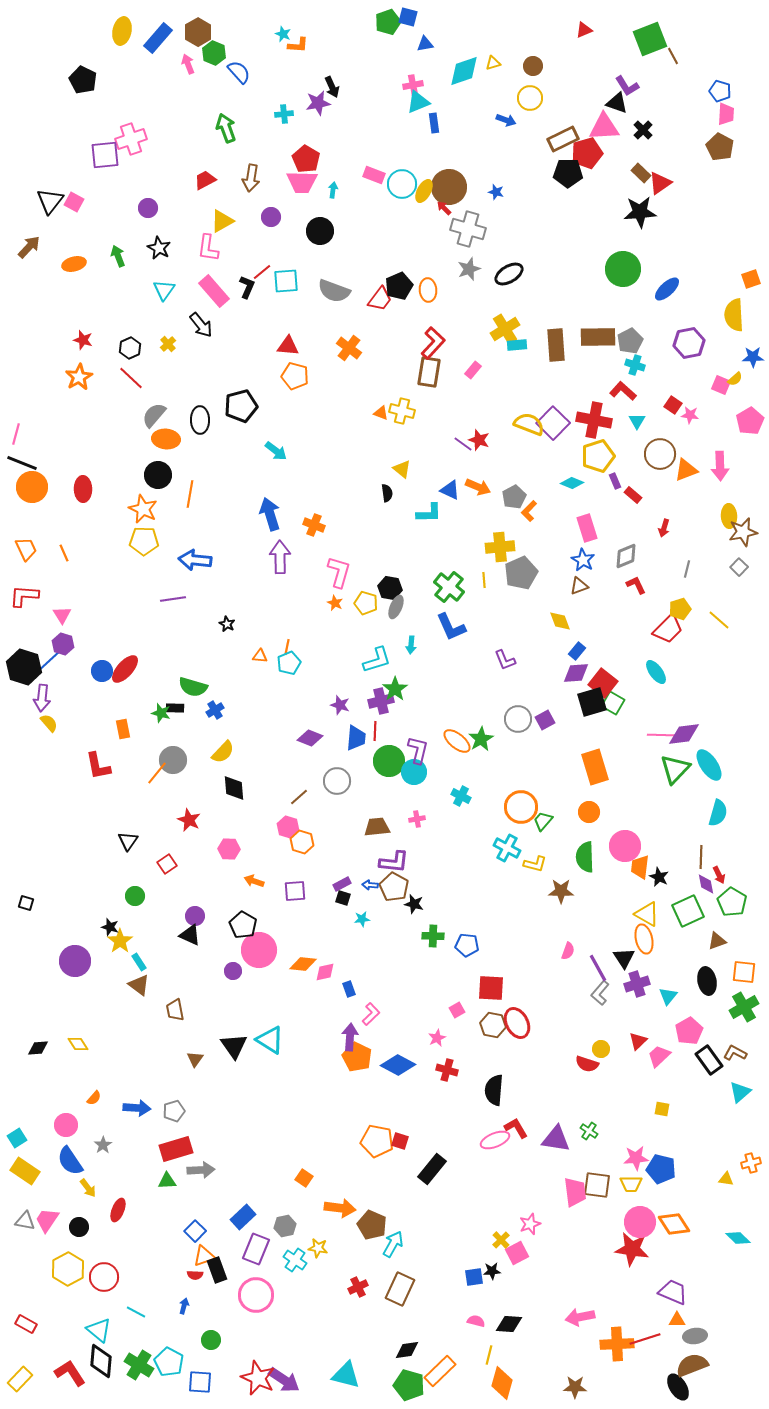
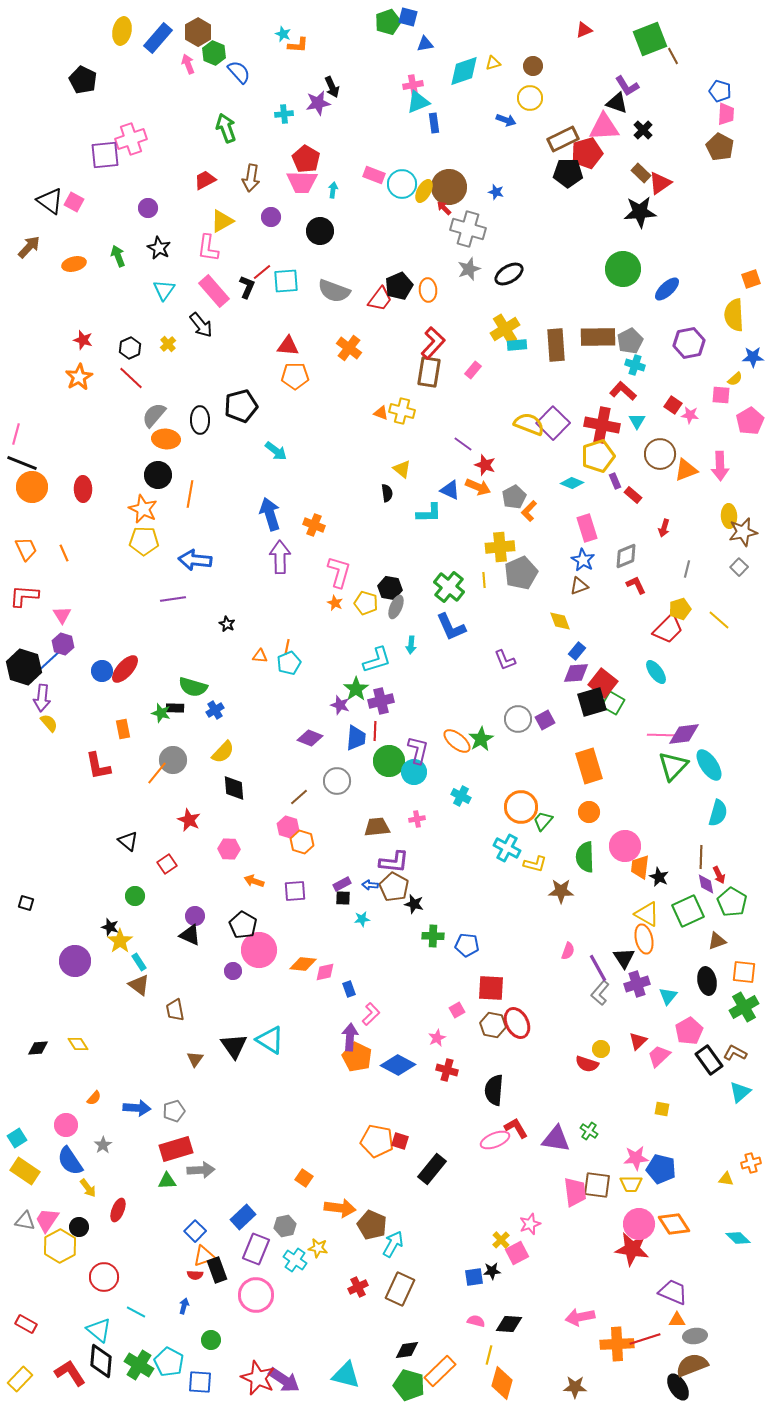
black triangle at (50, 201): rotated 32 degrees counterclockwise
orange pentagon at (295, 376): rotated 16 degrees counterclockwise
pink square at (721, 385): moved 10 px down; rotated 18 degrees counterclockwise
red cross at (594, 420): moved 8 px right, 5 px down
red star at (479, 440): moved 6 px right, 25 px down
green star at (395, 689): moved 39 px left
orange rectangle at (595, 767): moved 6 px left, 1 px up
green triangle at (675, 769): moved 2 px left, 3 px up
black triangle at (128, 841): rotated 25 degrees counterclockwise
black square at (343, 898): rotated 14 degrees counterclockwise
pink circle at (640, 1222): moved 1 px left, 2 px down
yellow hexagon at (68, 1269): moved 8 px left, 23 px up
